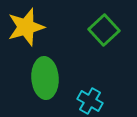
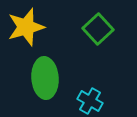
green square: moved 6 px left, 1 px up
